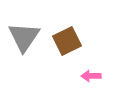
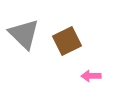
gray triangle: moved 3 px up; rotated 20 degrees counterclockwise
